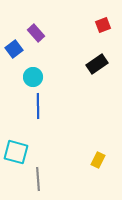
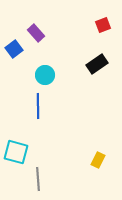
cyan circle: moved 12 px right, 2 px up
